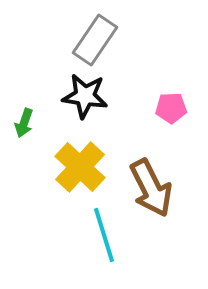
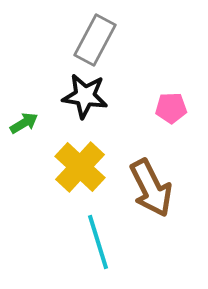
gray rectangle: rotated 6 degrees counterclockwise
green arrow: rotated 140 degrees counterclockwise
cyan line: moved 6 px left, 7 px down
